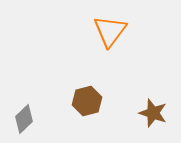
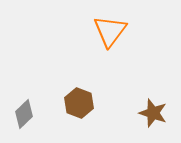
brown hexagon: moved 8 px left, 2 px down; rotated 24 degrees counterclockwise
gray diamond: moved 5 px up
